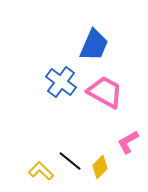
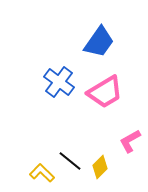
blue trapezoid: moved 5 px right, 3 px up; rotated 12 degrees clockwise
blue cross: moved 2 px left
pink trapezoid: rotated 120 degrees clockwise
pink L-shape: moved 2 px right, 1 px up
yellow L-shape: moved 1 px right, 2 px down
